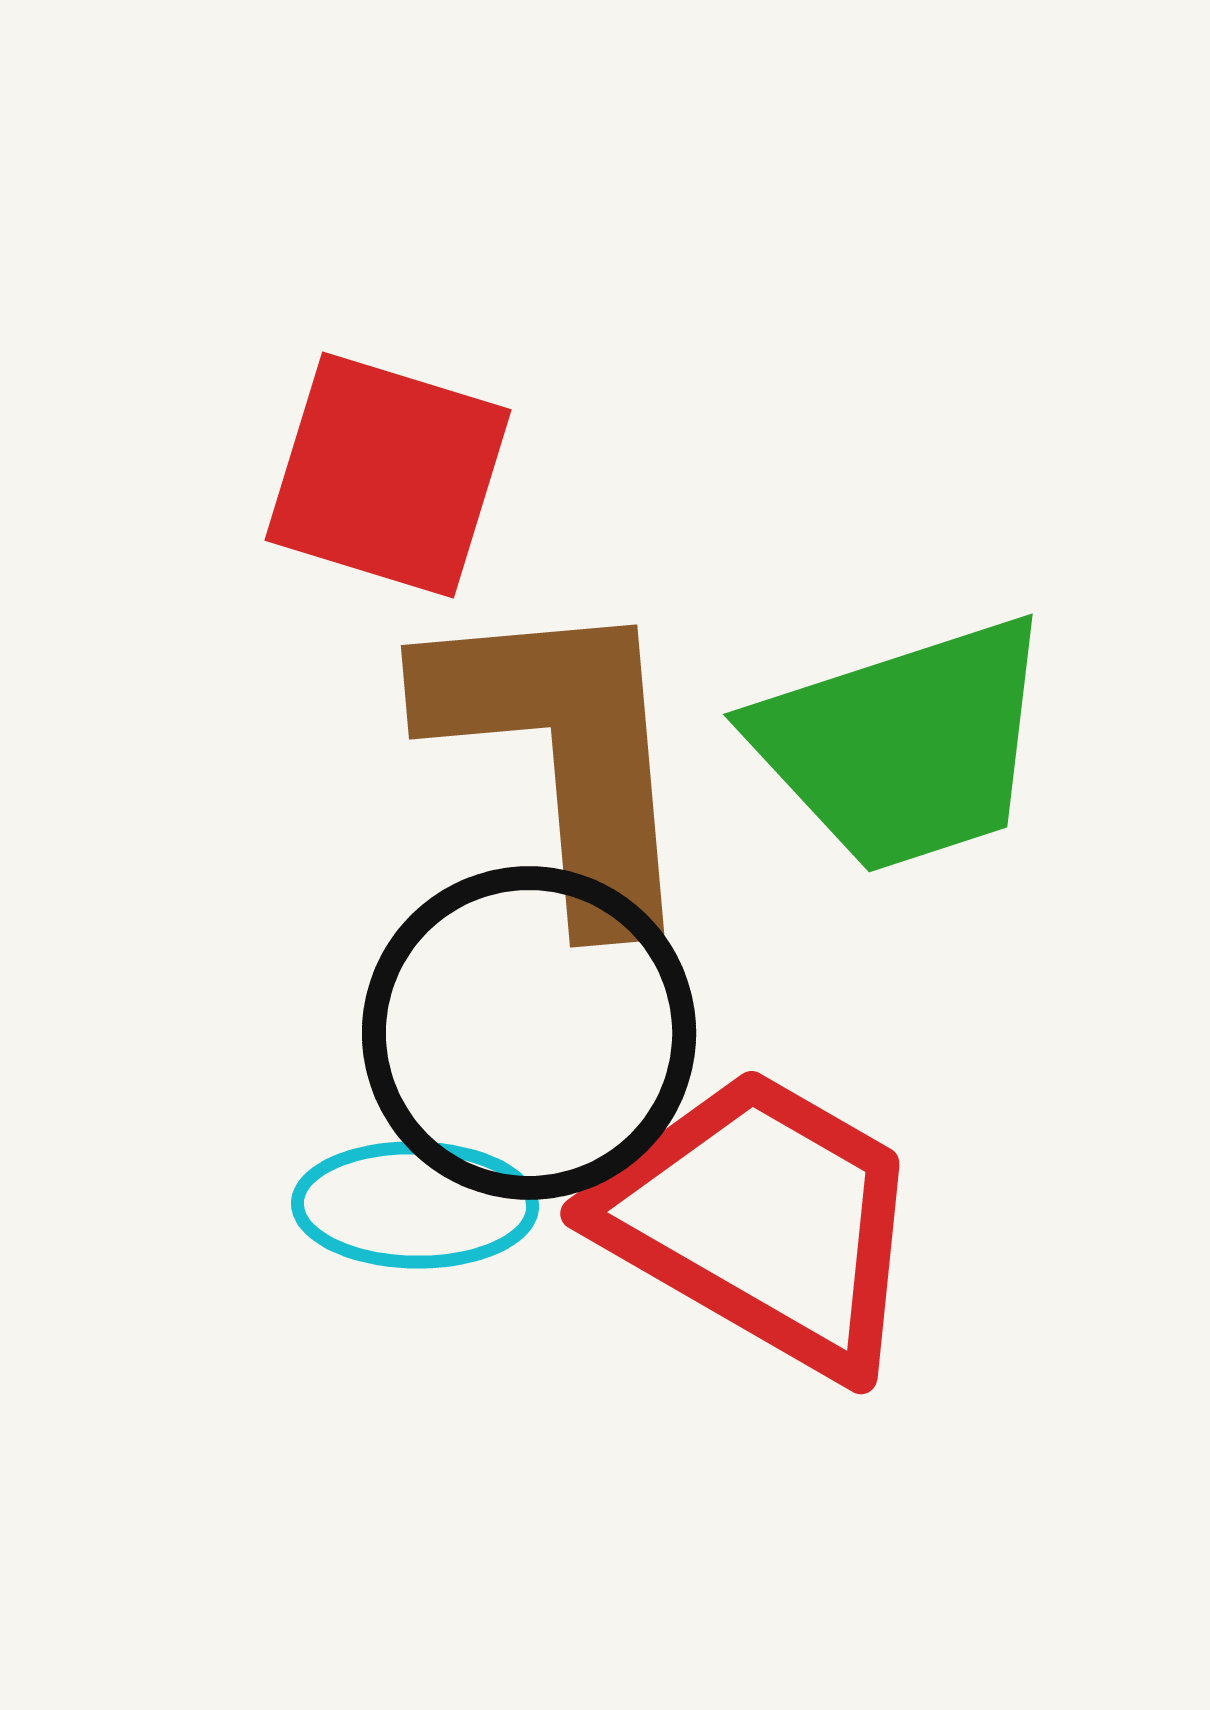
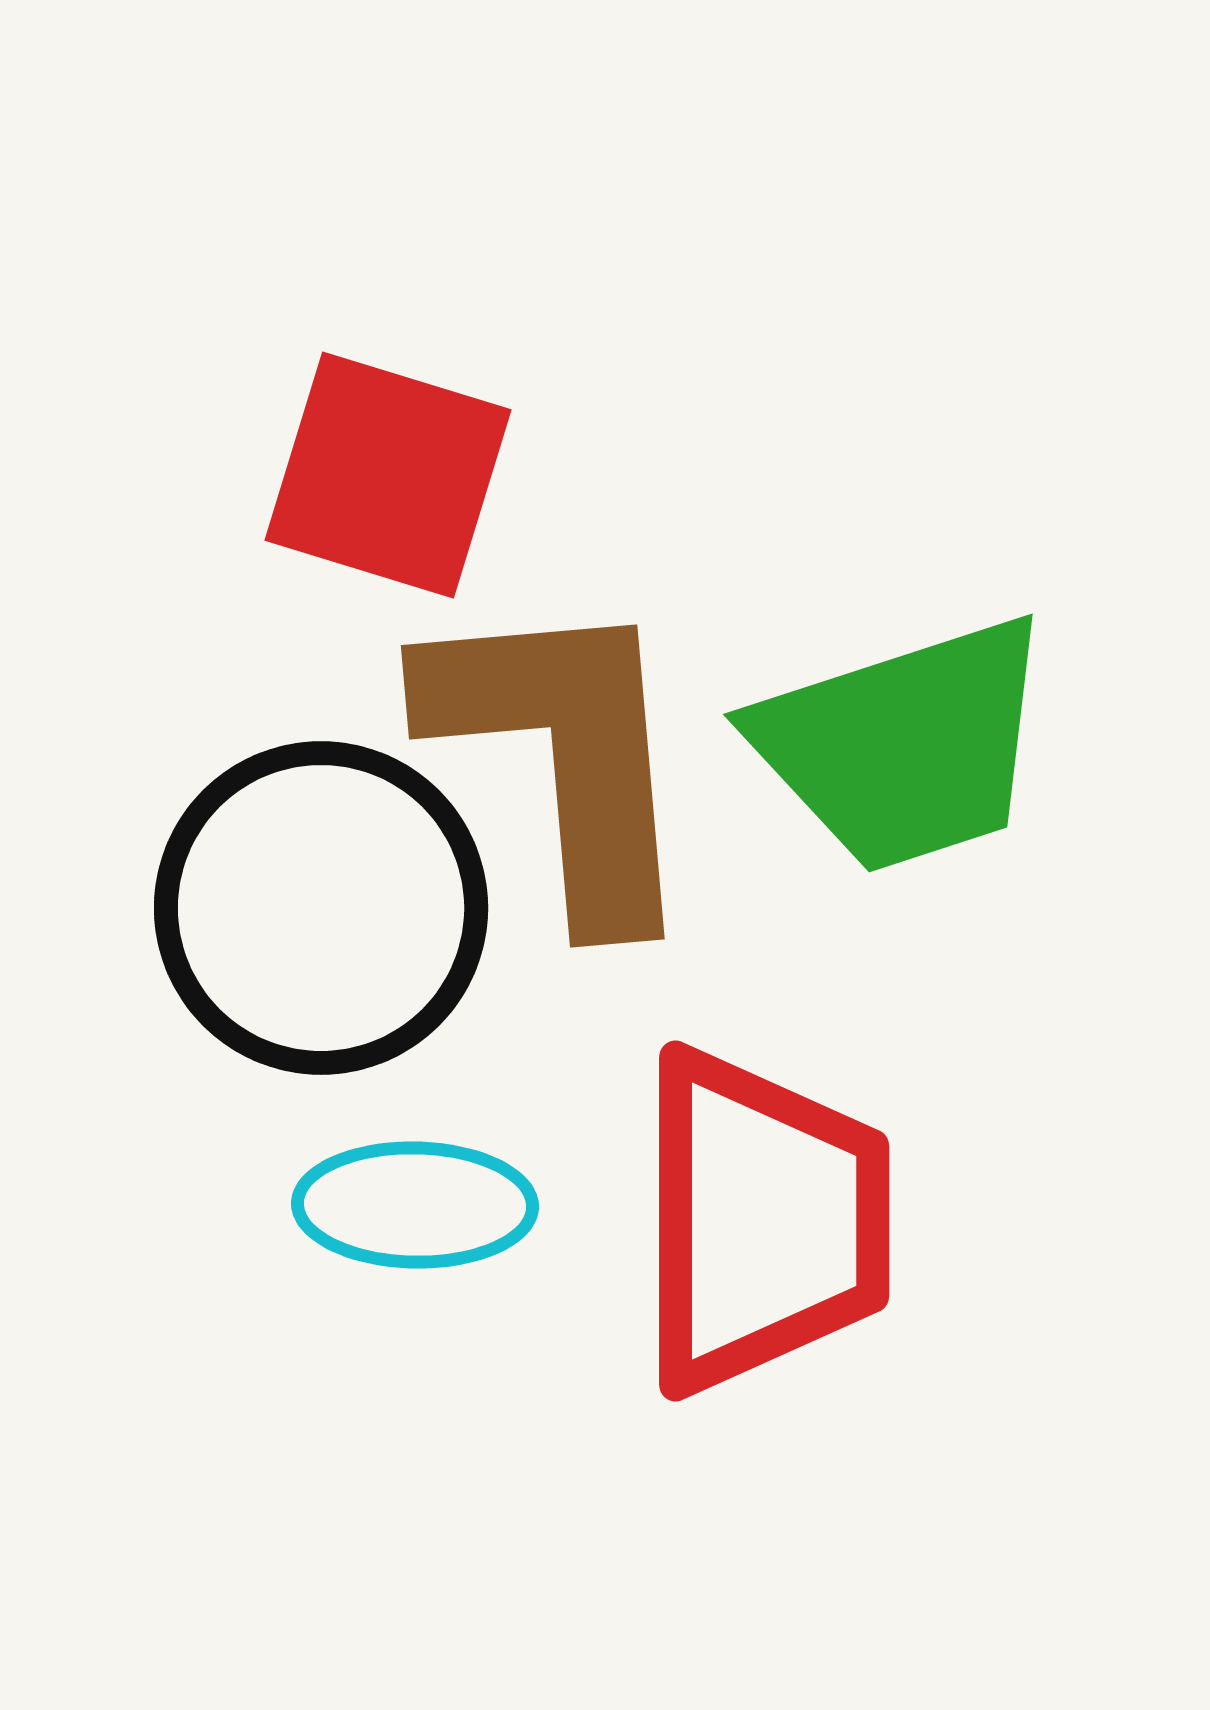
black circle: moved 208 px left, 125 px up
red trapezoid: rotated 60 degrees clockwise
